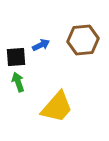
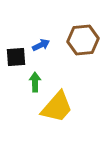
green arrow: moved 17 px right; rotated 18 degrees clockwise
